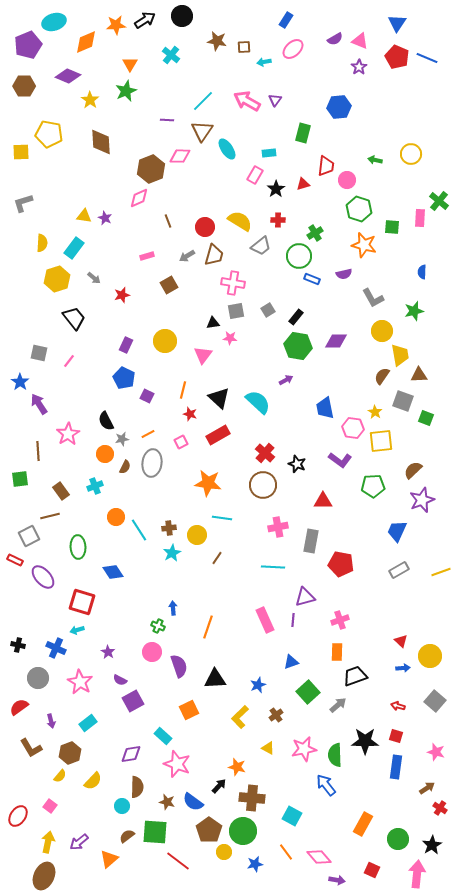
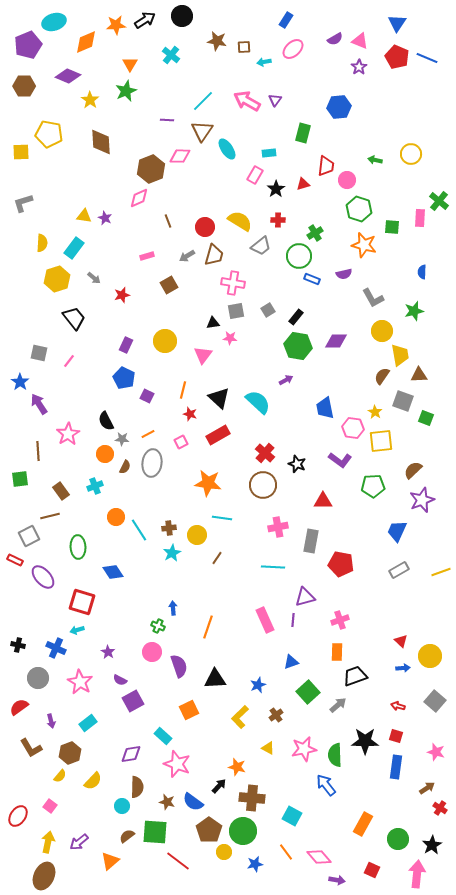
gray star at (122, 439): rotated 16 degrees clockwise
orange triangle at (109, 859): moved 1 px right, 2 px down
